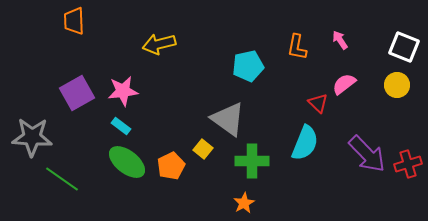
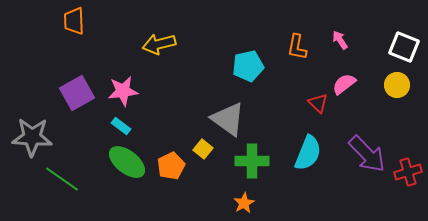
cyan semicircle: moved 3 px right, 10 px down
red cross: moved 8 px down
